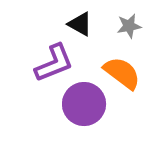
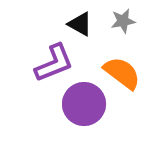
gray star: moved 6 px left, 5 px up
